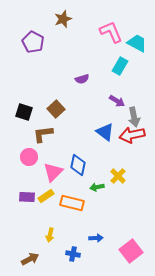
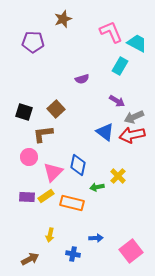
purple pentagon: rotated 25 degrees counterclockwise
gray arrow: rotated 78 degrees clockwise
